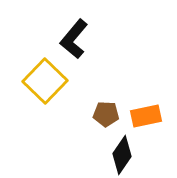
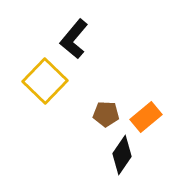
orange rectangle: moved 1 px down; rotated 28 degrees counterclockwise
